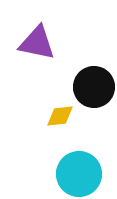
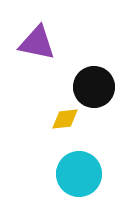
yellow diamond: moved 5 px right, 3 px down
